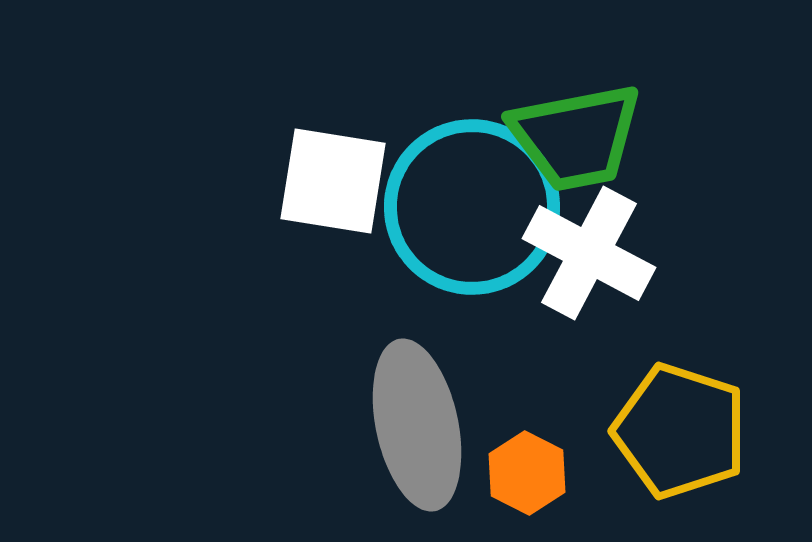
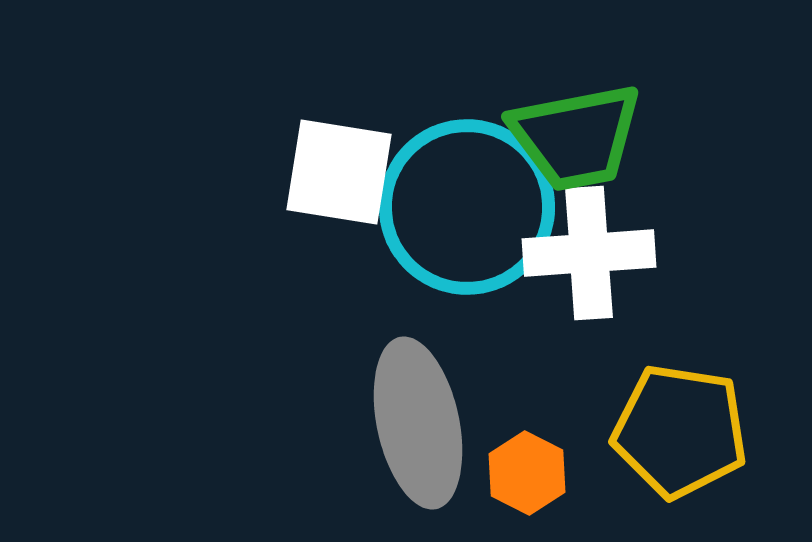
white square: moved 6 px right, 9 px up
cyan circle: moved 5 px left
white cross: rotated 32 degrees counterclockwise
gray ellipse: moved 1 px right, 2 px up
yellow pentagon: rotated 9 degrees counterclockwise
